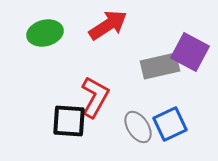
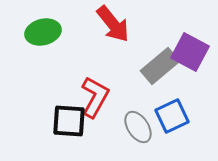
red arrow: moved 5 px right, 1 px up; rotated 84 degrees clockwise
green ellipse: moved 2 px left, 1 px up
gray rectangle: rotated 27 degrees counterclockwise
blue square: moved 2 px right, 8 px up
